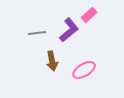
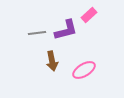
purple L-shape: moved 3 px left; rotated 25 degrees clockwise
